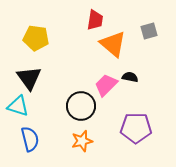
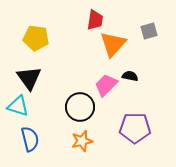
orange triangle: rotated 32 degrees clockwise
black semicircle: moved 1 px up
black circle: moved 1 px left, 1 px down
purple pentagon: moved 1 px left
